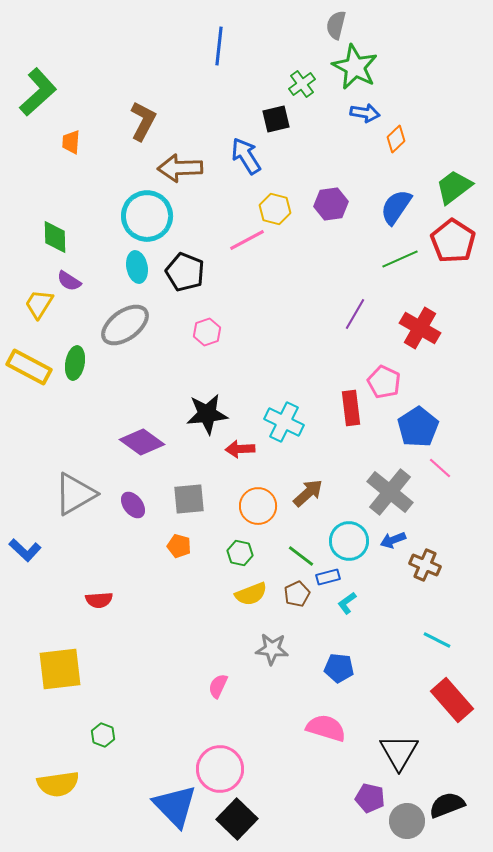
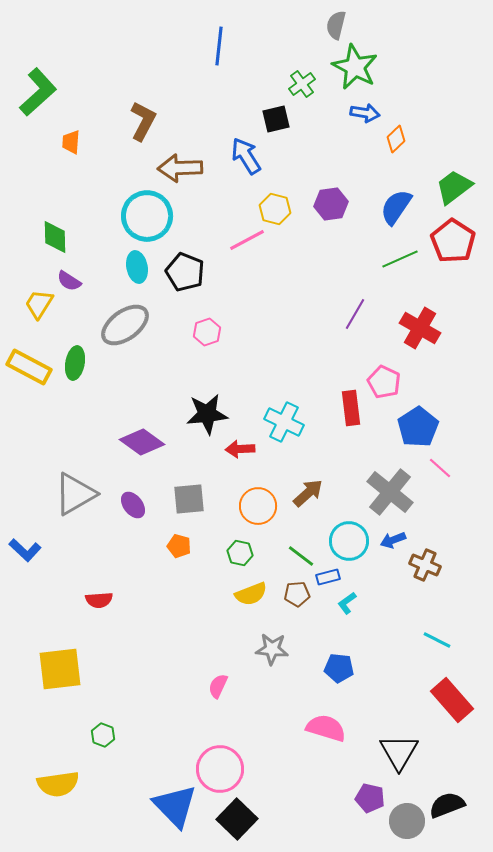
brown pentagon at (297, 594): rotated 20 degrees clockwise
